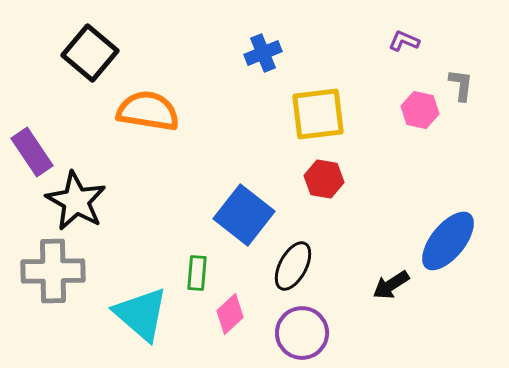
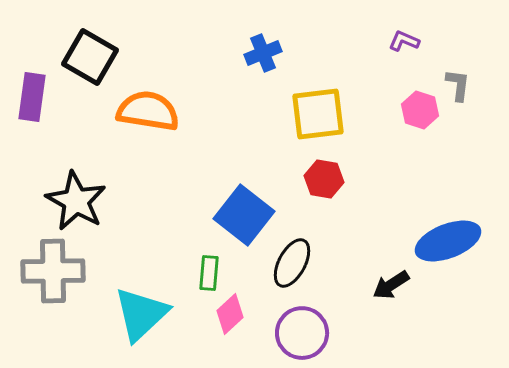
black square: moved 4 px down; rotated 10 degrees counterclockwise
gray L-shape: moved 3 px left
pink hexagon: rotated 6 degrees clockwise
purple rectangle: moved 55 px up; rotated 42 degrees clockwise
blue ellipse: rotated 30 degrees clockwise
black ellipse: moved 1 px left, 3 px up
green rectangle: moved 12 px right
cyan triangle: rotated 36 degrees clockwise
